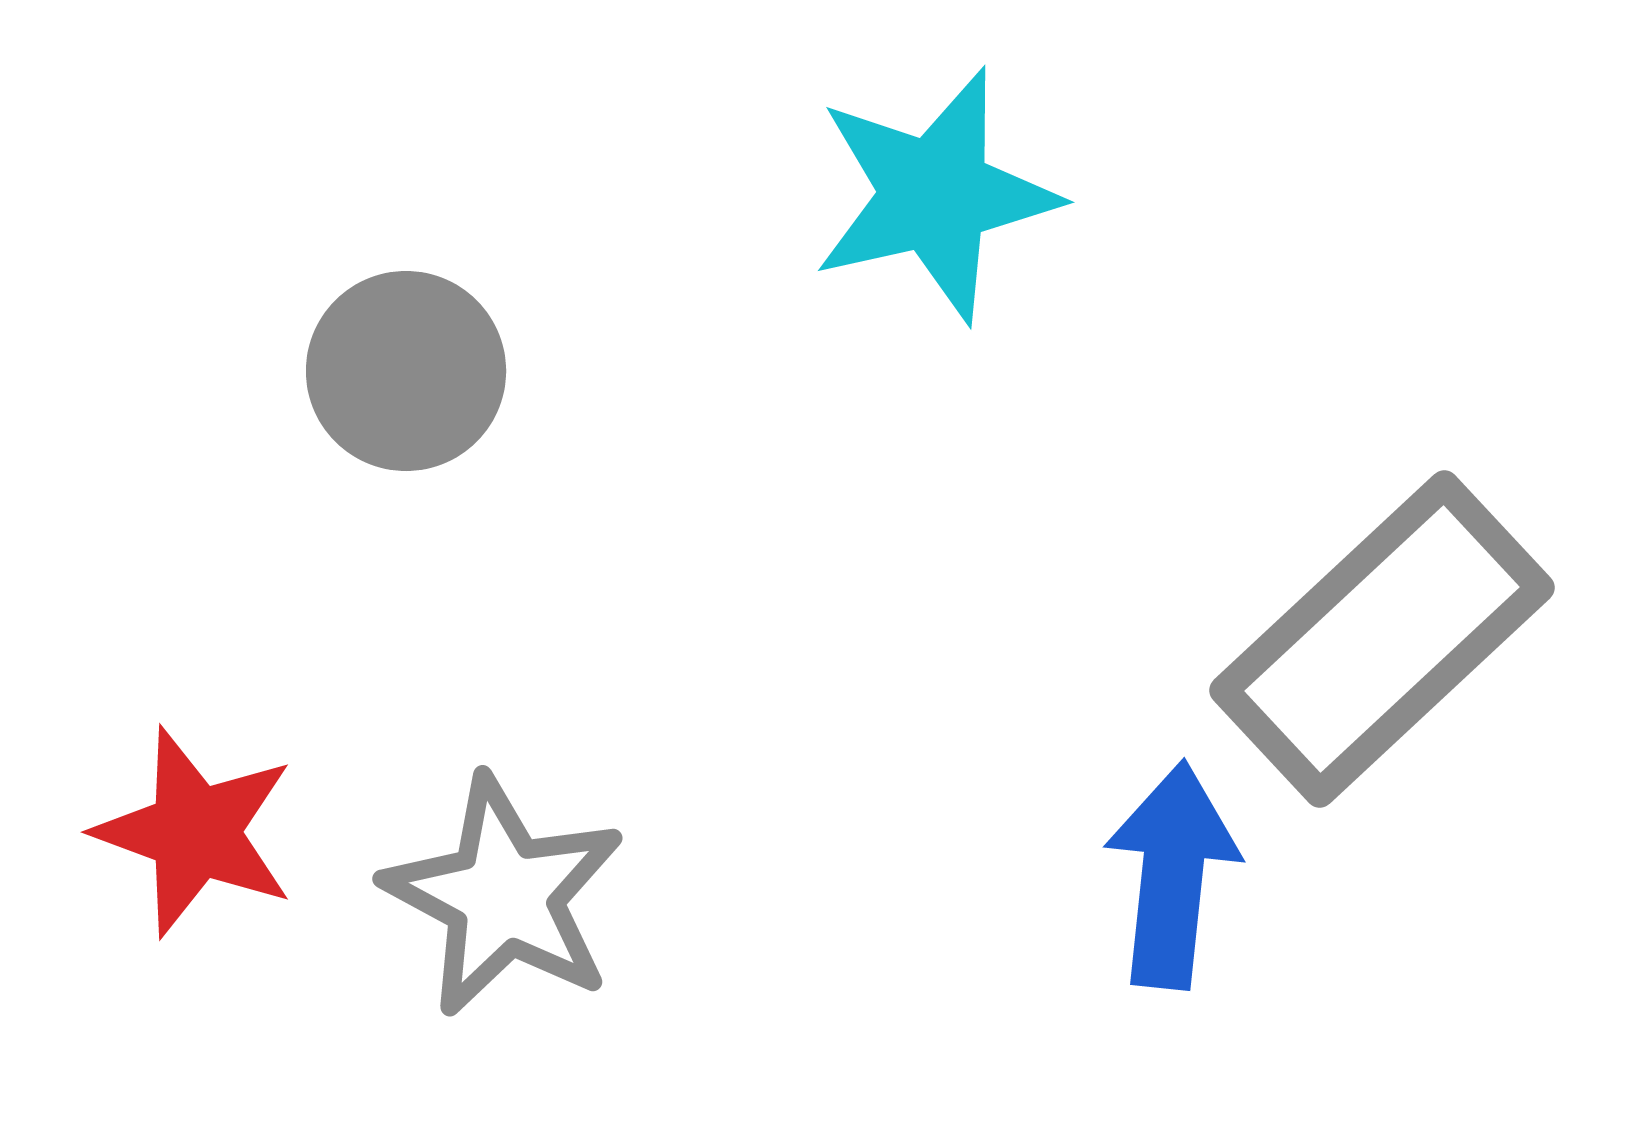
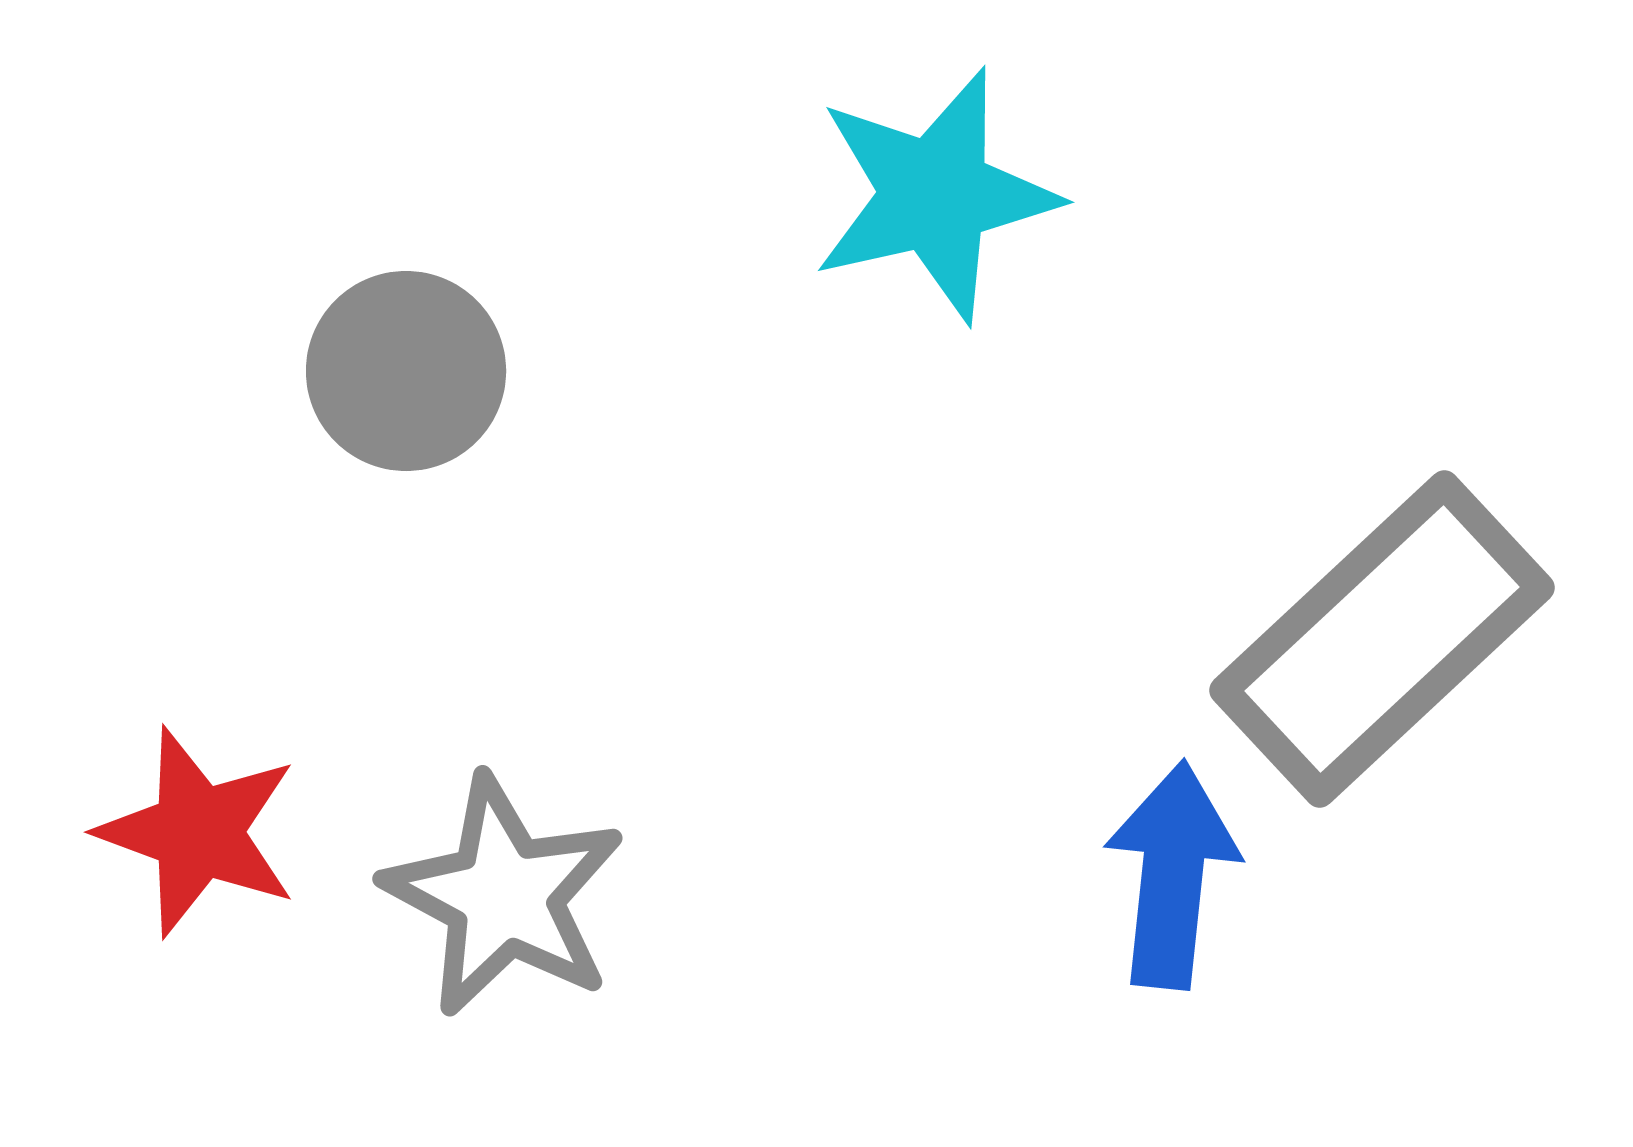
red star: moved 3 px right
